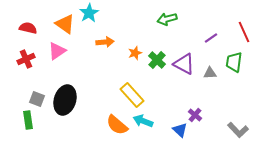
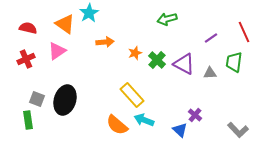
cyan arrow: moved 1 px right, 1 px up
